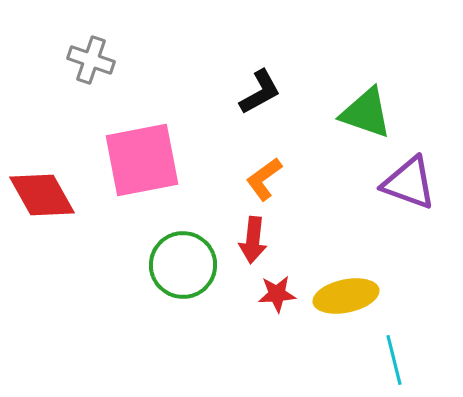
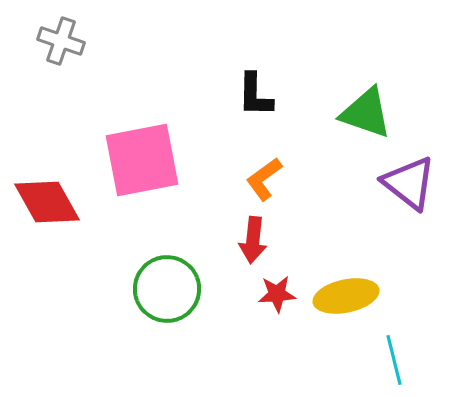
gray cross: moved 30 px left, 19 px up
black L-shape: moved 5 px left, 3 px down; rotated 120 degrees clockwise
purple triangle: rotated 18 degrees clockwise
red diamond: moved 5 px right, 7 px down
green circle: moved 16 px left, 24 px down
